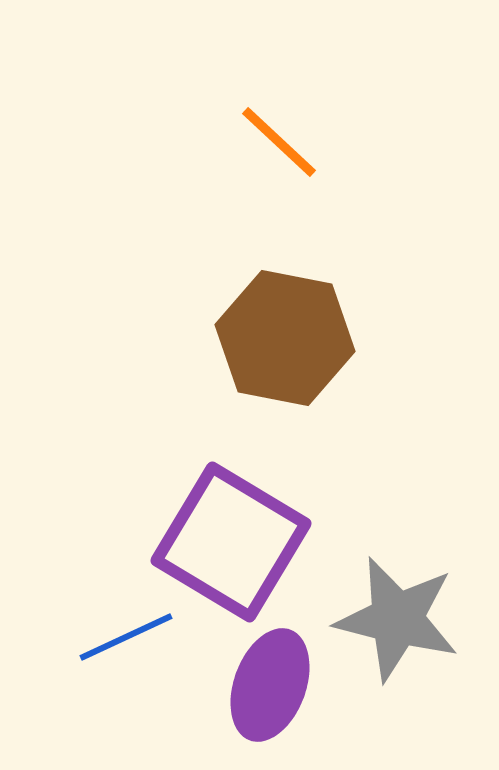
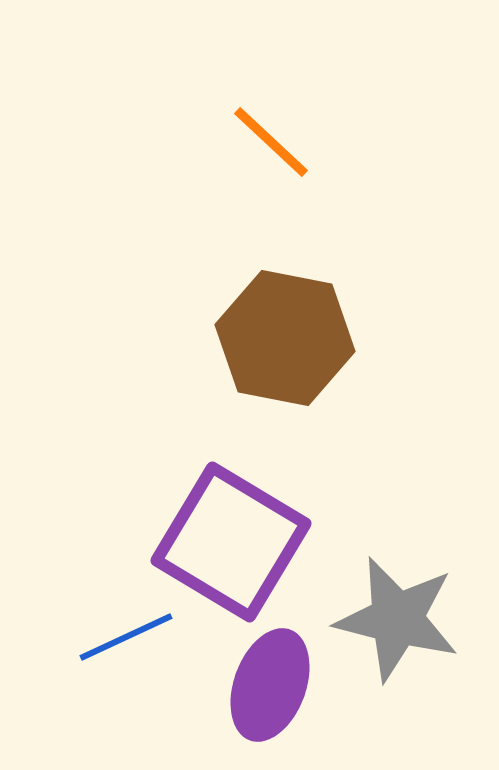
orange line: moved 8 px left
